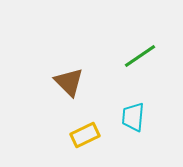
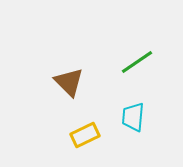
green line: moved 3 px left, 6 px down
